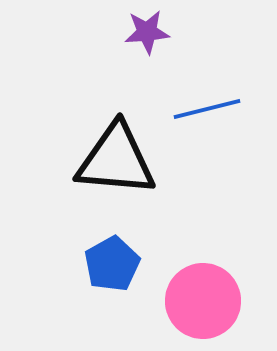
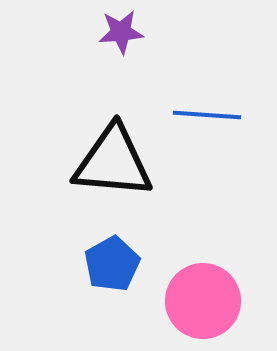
purple star: moved 26 px left
blue line: moved 6 px down; rotated 18 degrees clockwise
black triangle: moved 3 px left, 2 px down
